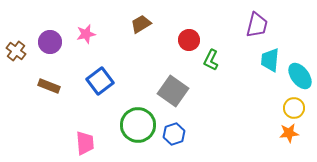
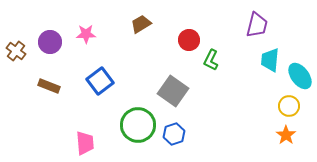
pink star: rotated 12 degrees clockwise
yellow circle: moved 5 px left, 2 px up
orange star: moved 3 px left, 2 px down; rotated 30 degrees counterclockwise
